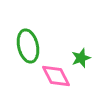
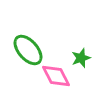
green ellipse: moved 4 px down; rotated 28 degrees counterclockwise
